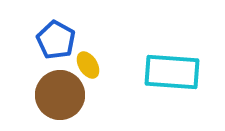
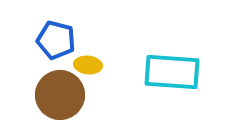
blue pentagon: rotated 15 degrees counterclockwise
yellow ellipse: rotated 52 degrees counterclockwise
